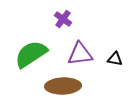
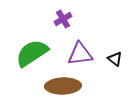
purple cross: rotated 24 degrees clockwise
green semicircle: moved 1 px right, 1 px up
black triangle: rotated 28 degrees clockwise
